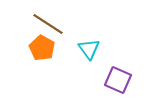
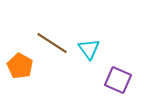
brown line: moved 4 px right, 19 px down
orange pentagon: moved 22 px left, 18 px down
